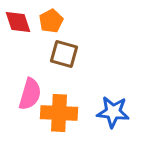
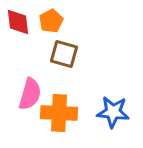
red diamond: rotated 12 degrees clockwise
